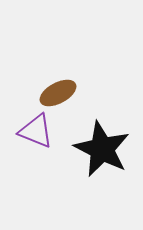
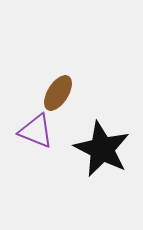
brown ellipse: rotated 30 degrees counterclockwise
